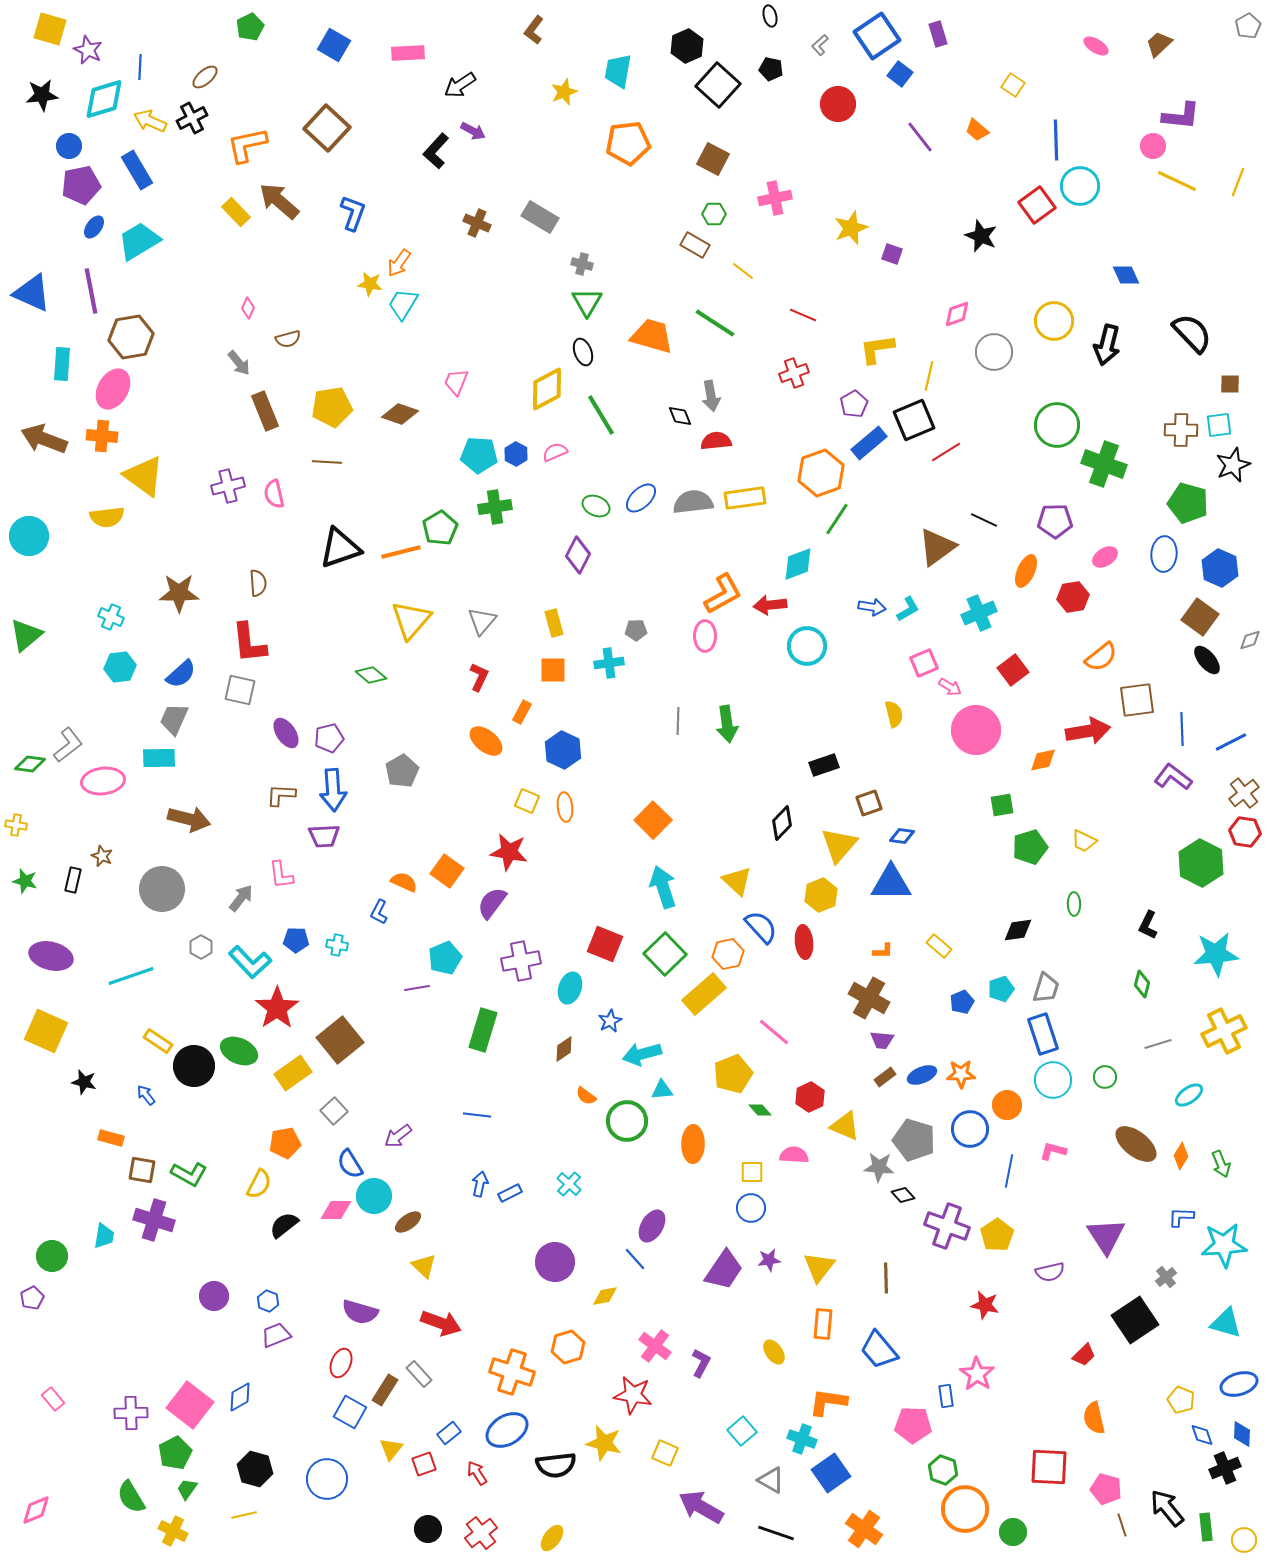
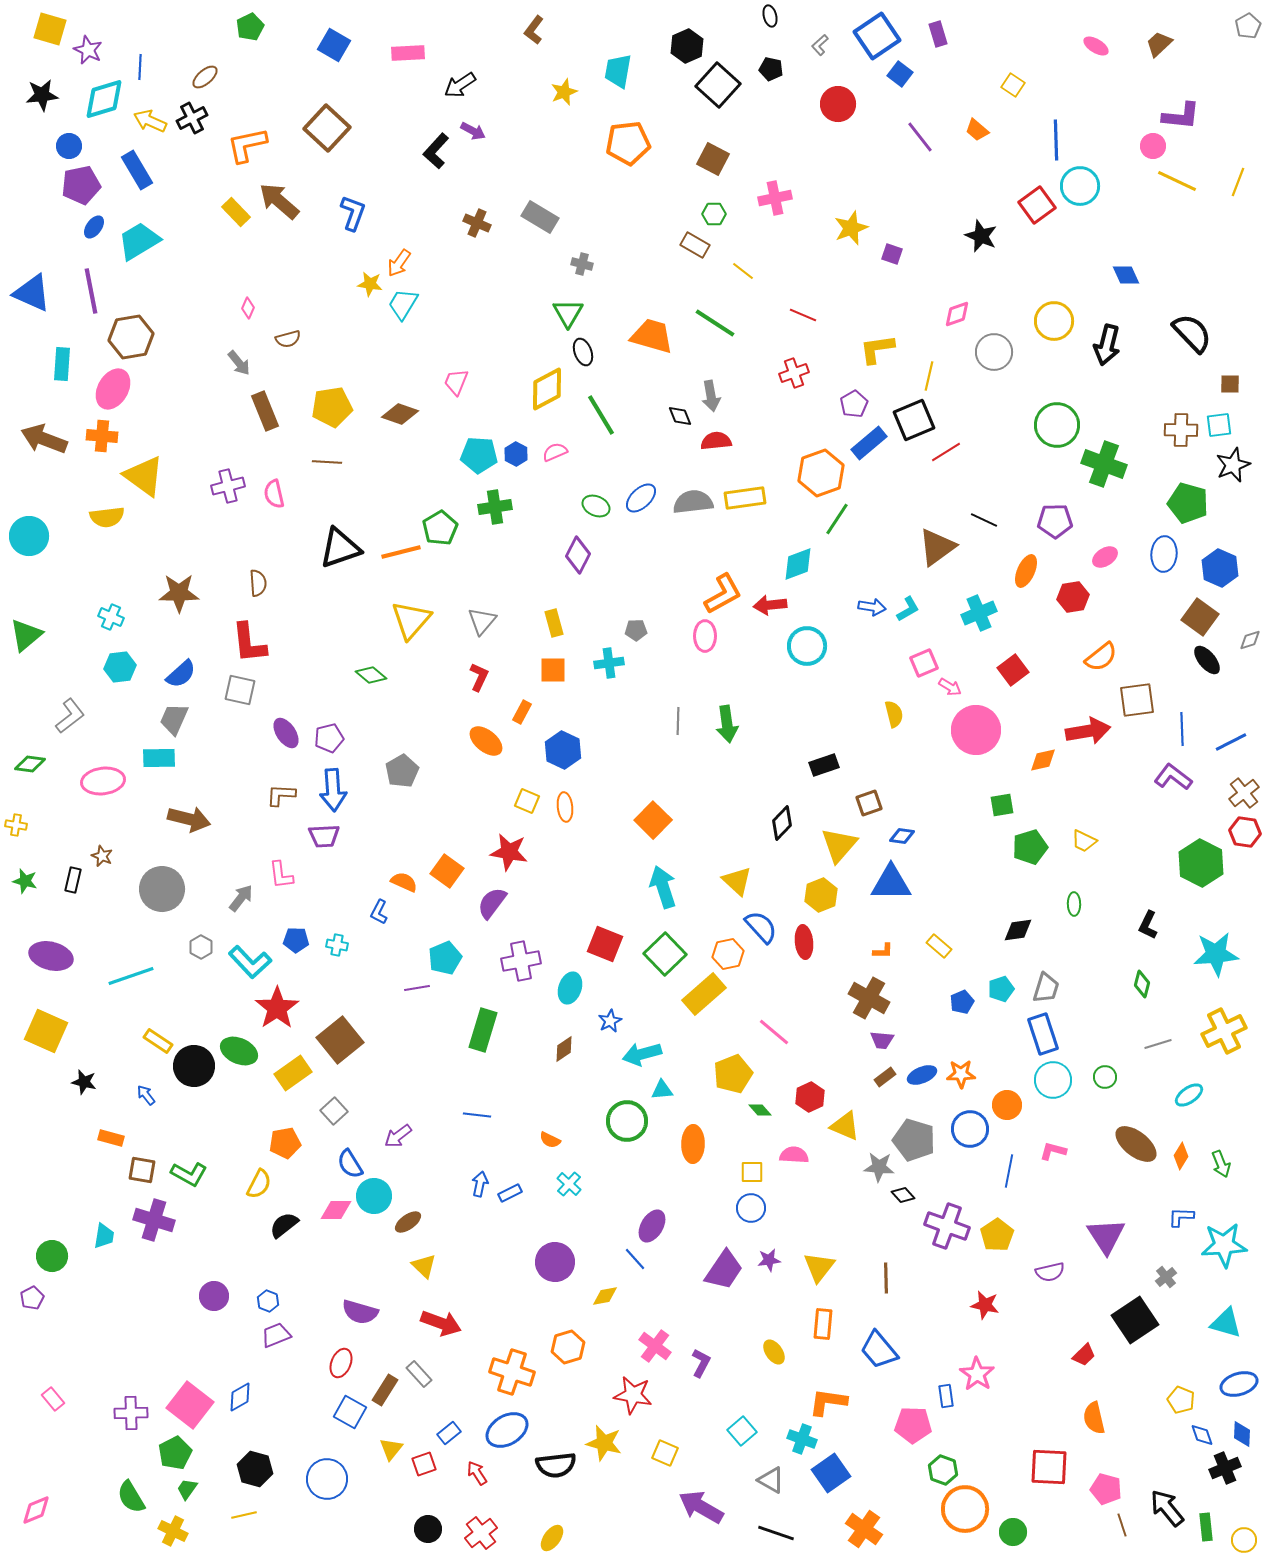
green triangle at (587, 302): moved 19 px left, 11 px down
gray L-shape at (68, 745): moved 2 px right, 29 px up
orange semicircle at (586, 1096): moved 36 px left, 44 px down; rotated 10 degrees counterclockwise
